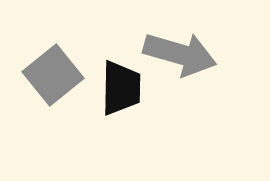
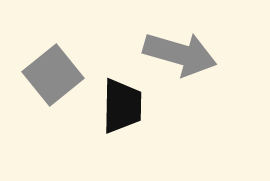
black trapezoid: moved 1 px right, 18 px down
